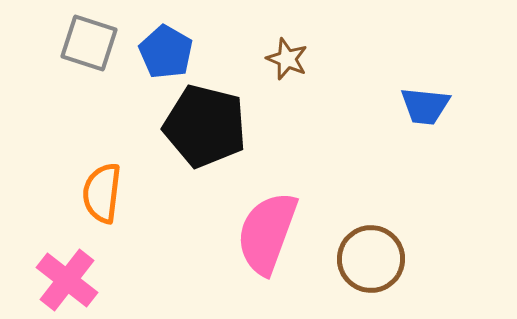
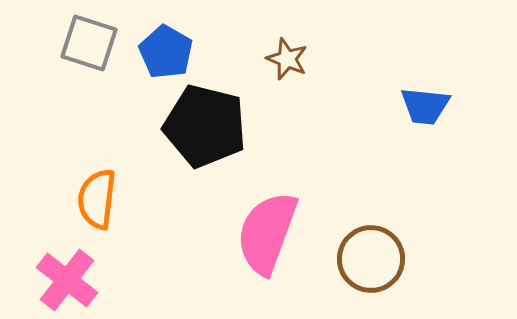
orange semicircle: moved 5 px left, 6 px down
